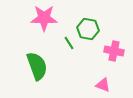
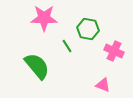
green line: moved 2 px left, 3 px down
pink cross: rotated 12 degrees clockwise
green semicircle: rotated 20 degrees counterclockwise
